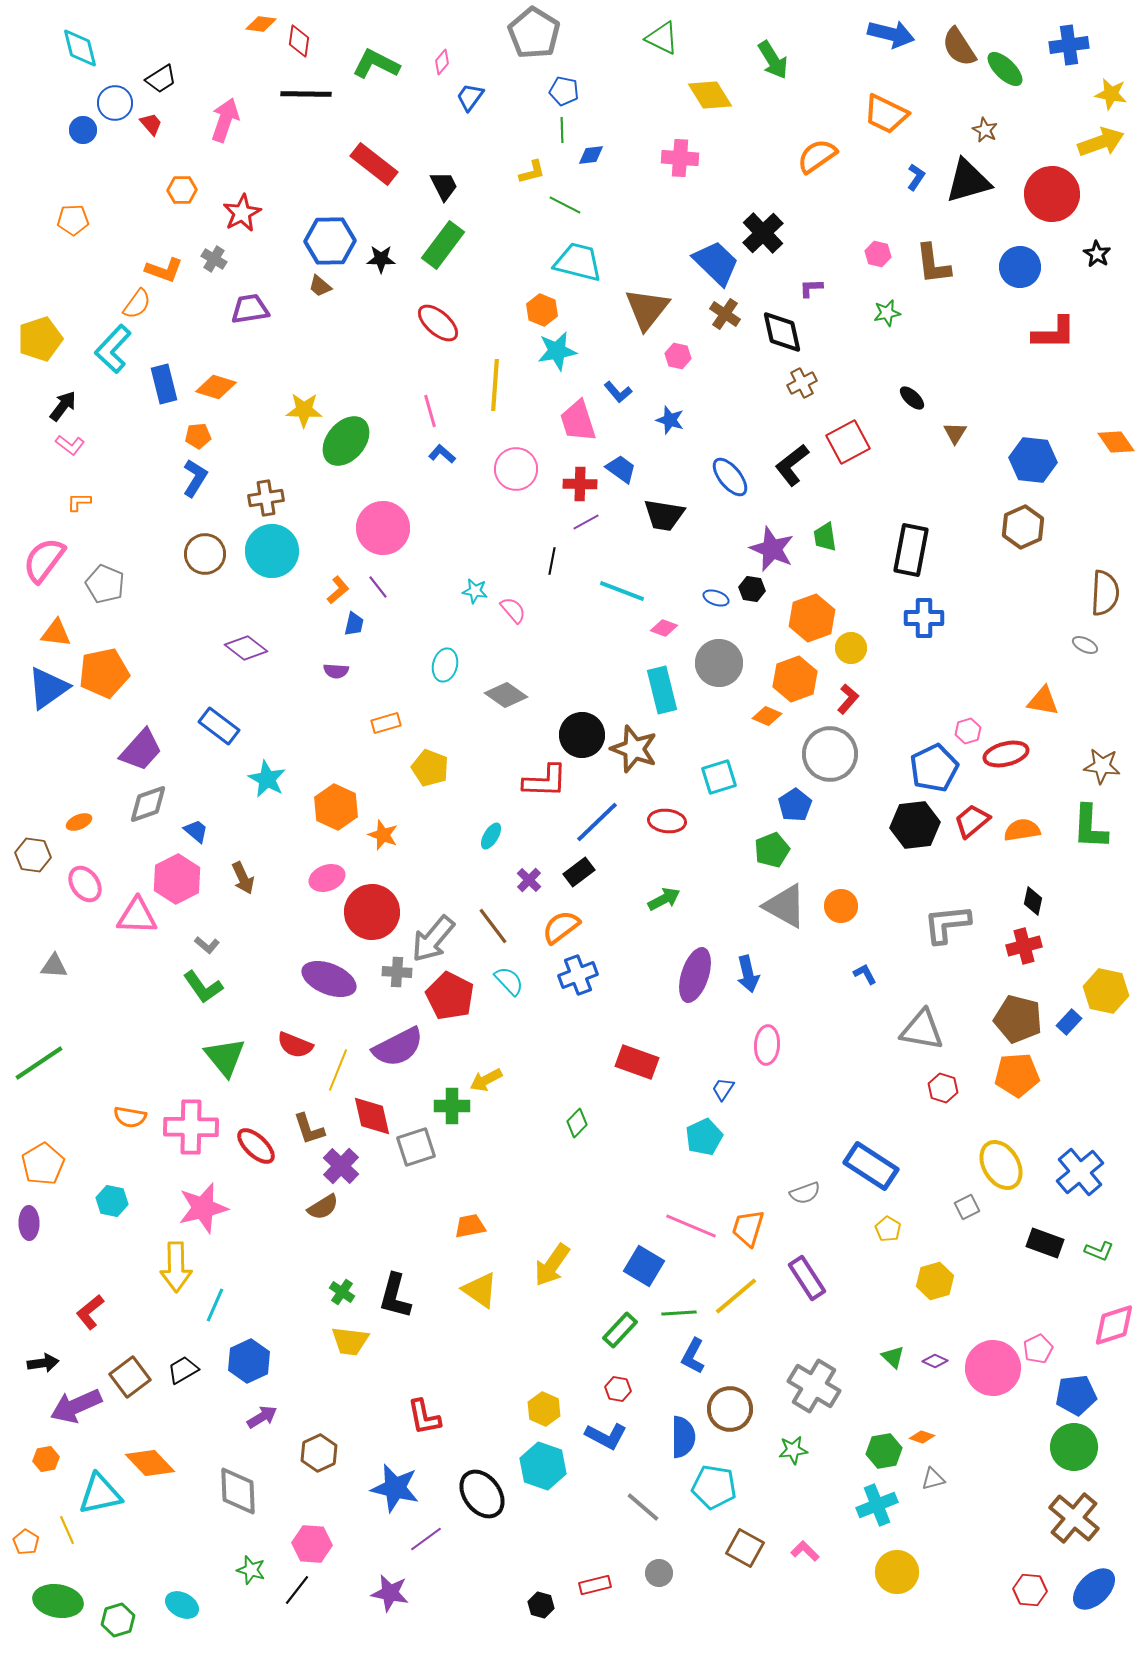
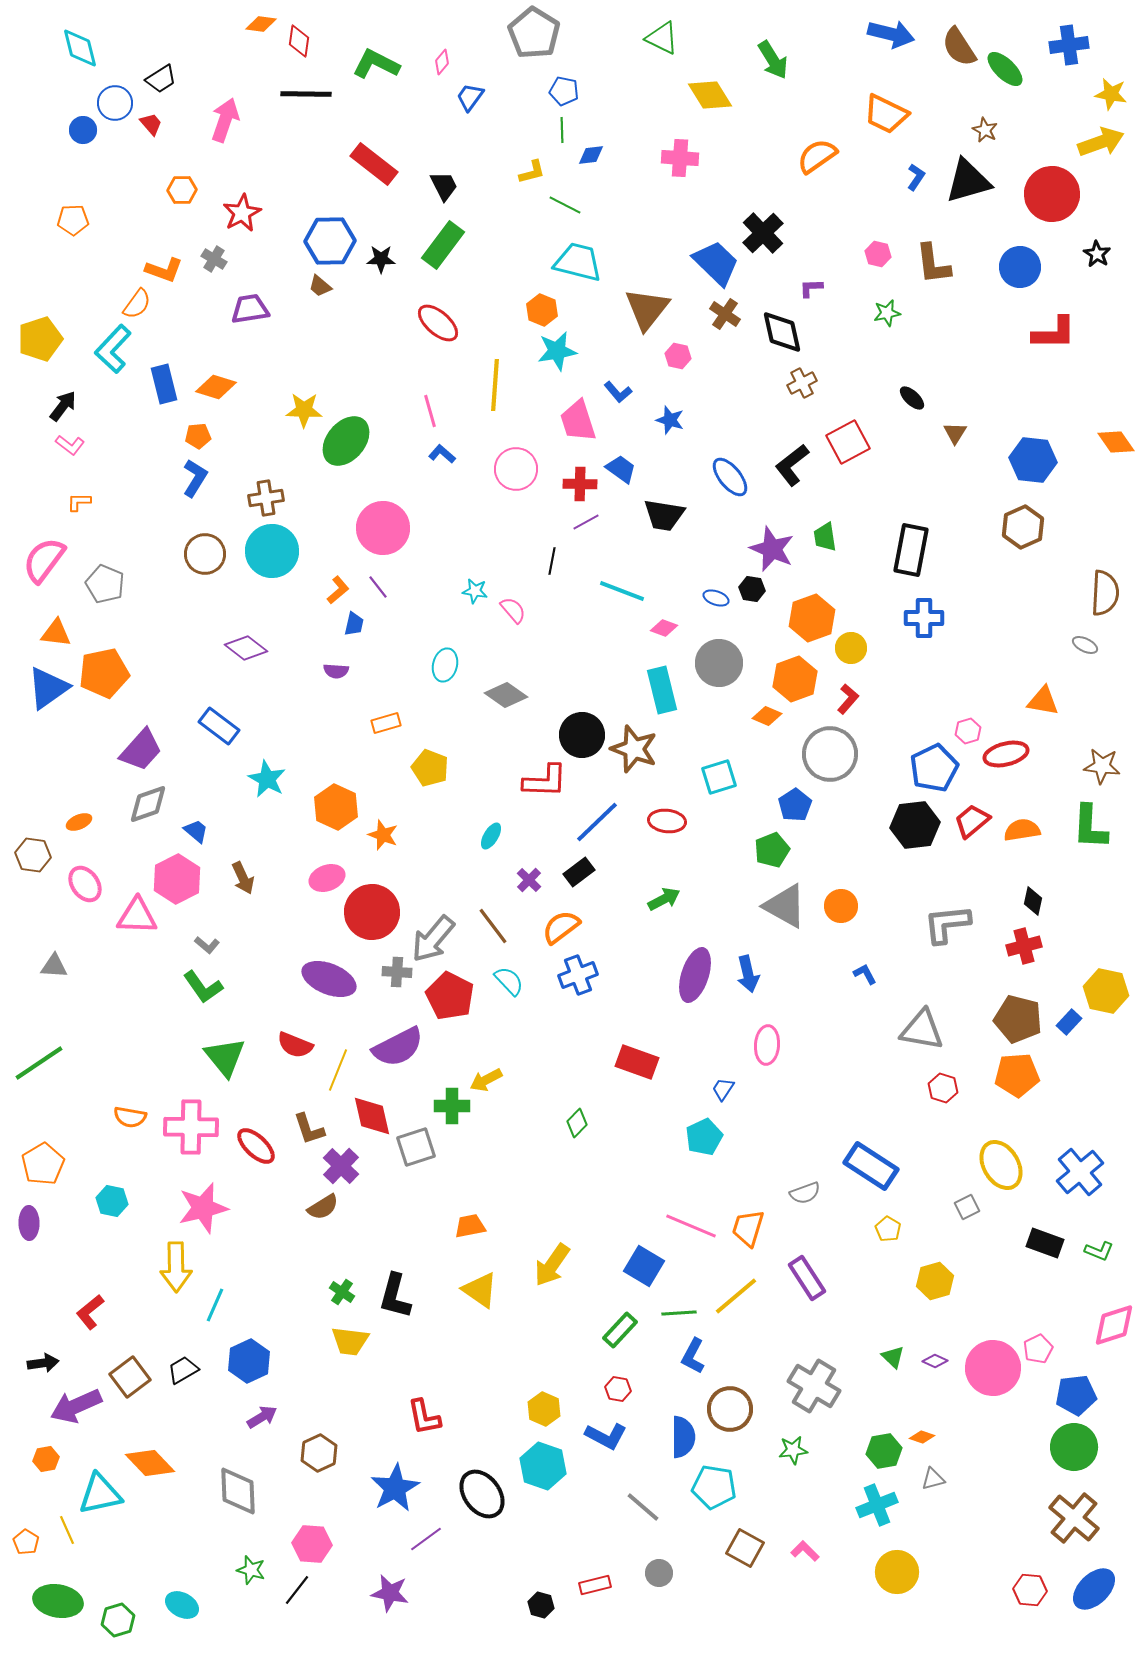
blue star at (395, 1488): rotated 30 degrees clockwise
